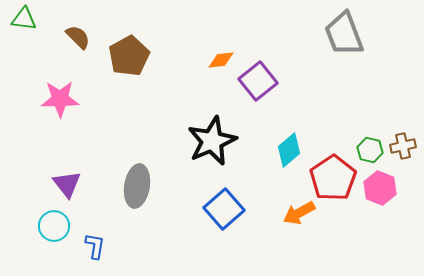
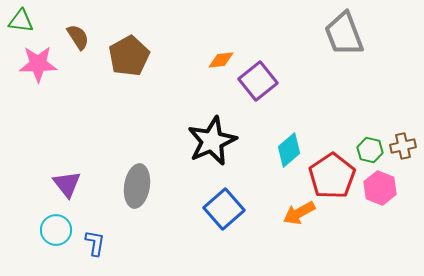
green triangle: moved 3 px left, 2 px down
brown semicircle: rotated 12 degrees clockwise
pink star: moved 22 px left, 35 px up
red pentagon: moved 1 px left, 2 px up
cyan circle: moved 2 px right, 4 px down
blue L-shape: moved 3 px up
